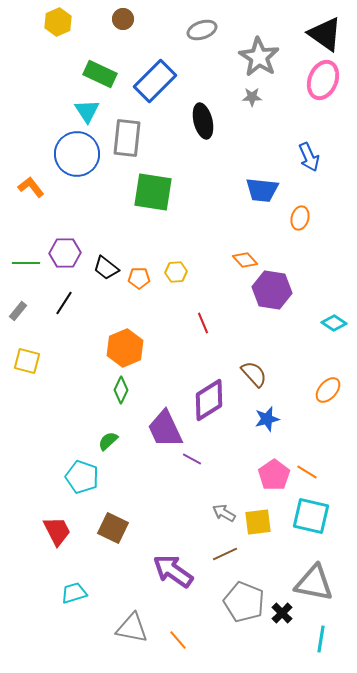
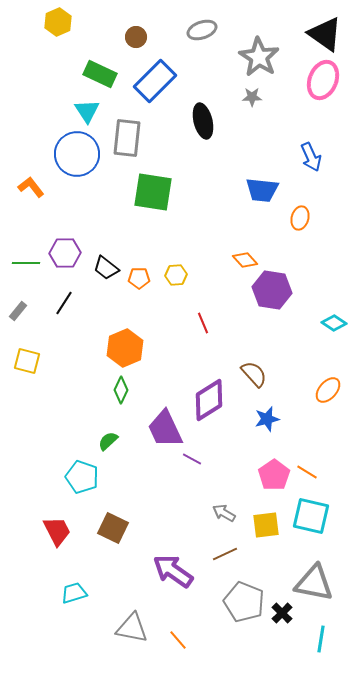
brown circle at (123, 19): moved 13 px right, 18 px down
blue arrow at (309, 157): moved 2 px right
yellow hexagon at (176, 272): moved 3 px down
yellow square at (258, 522): moved 8 px right, 3 px down
